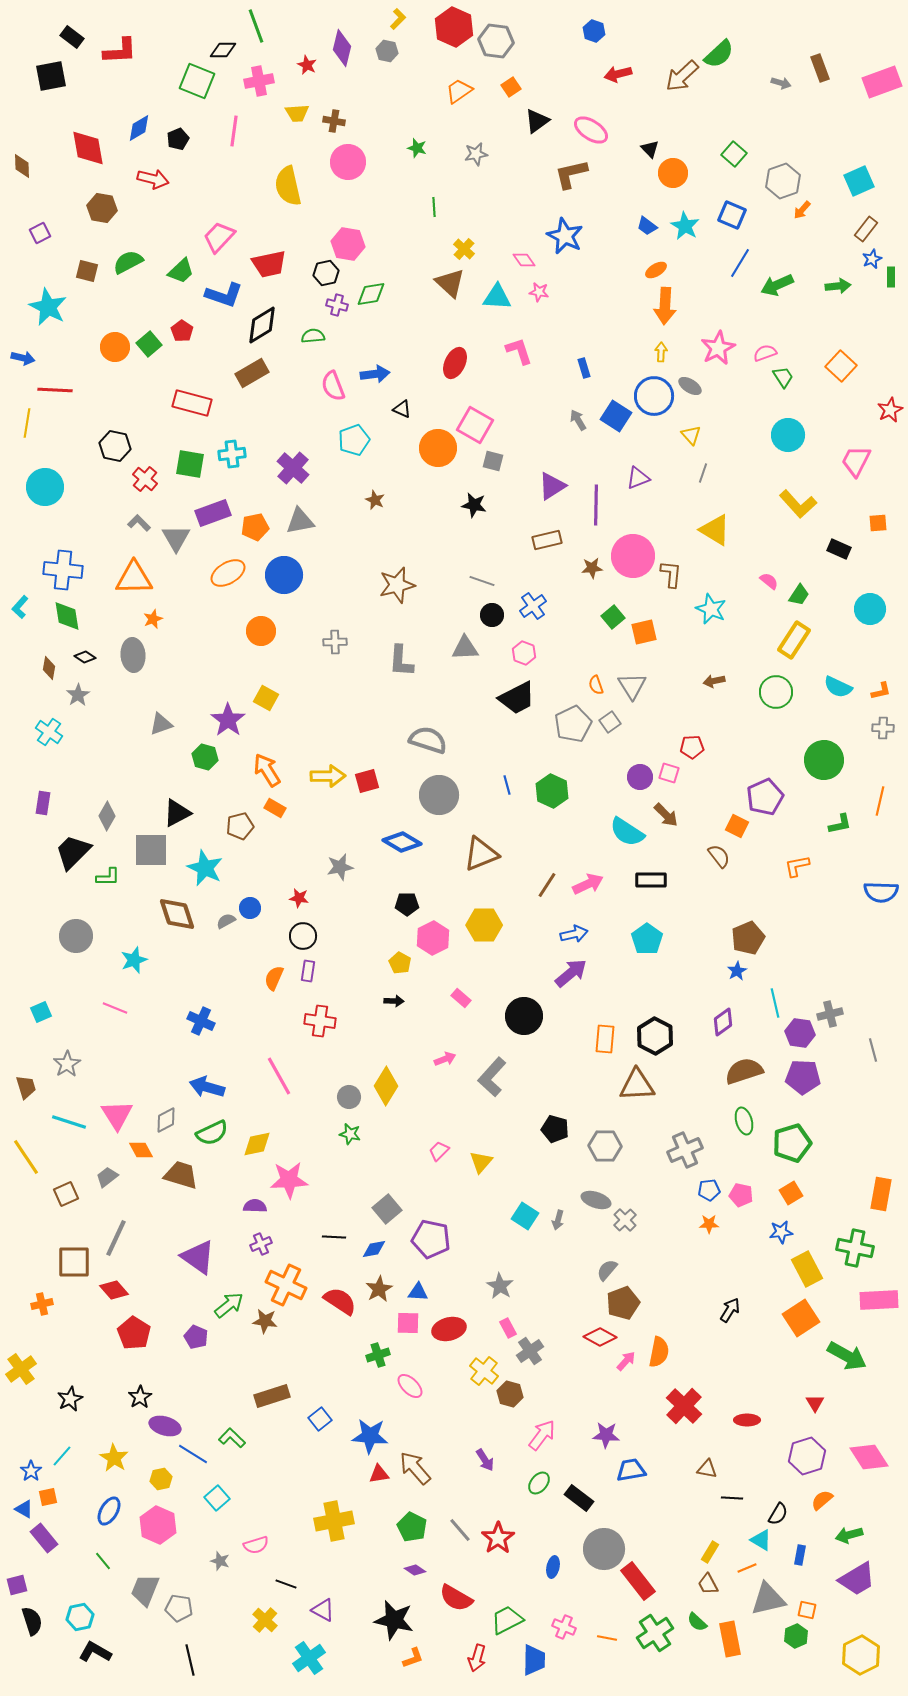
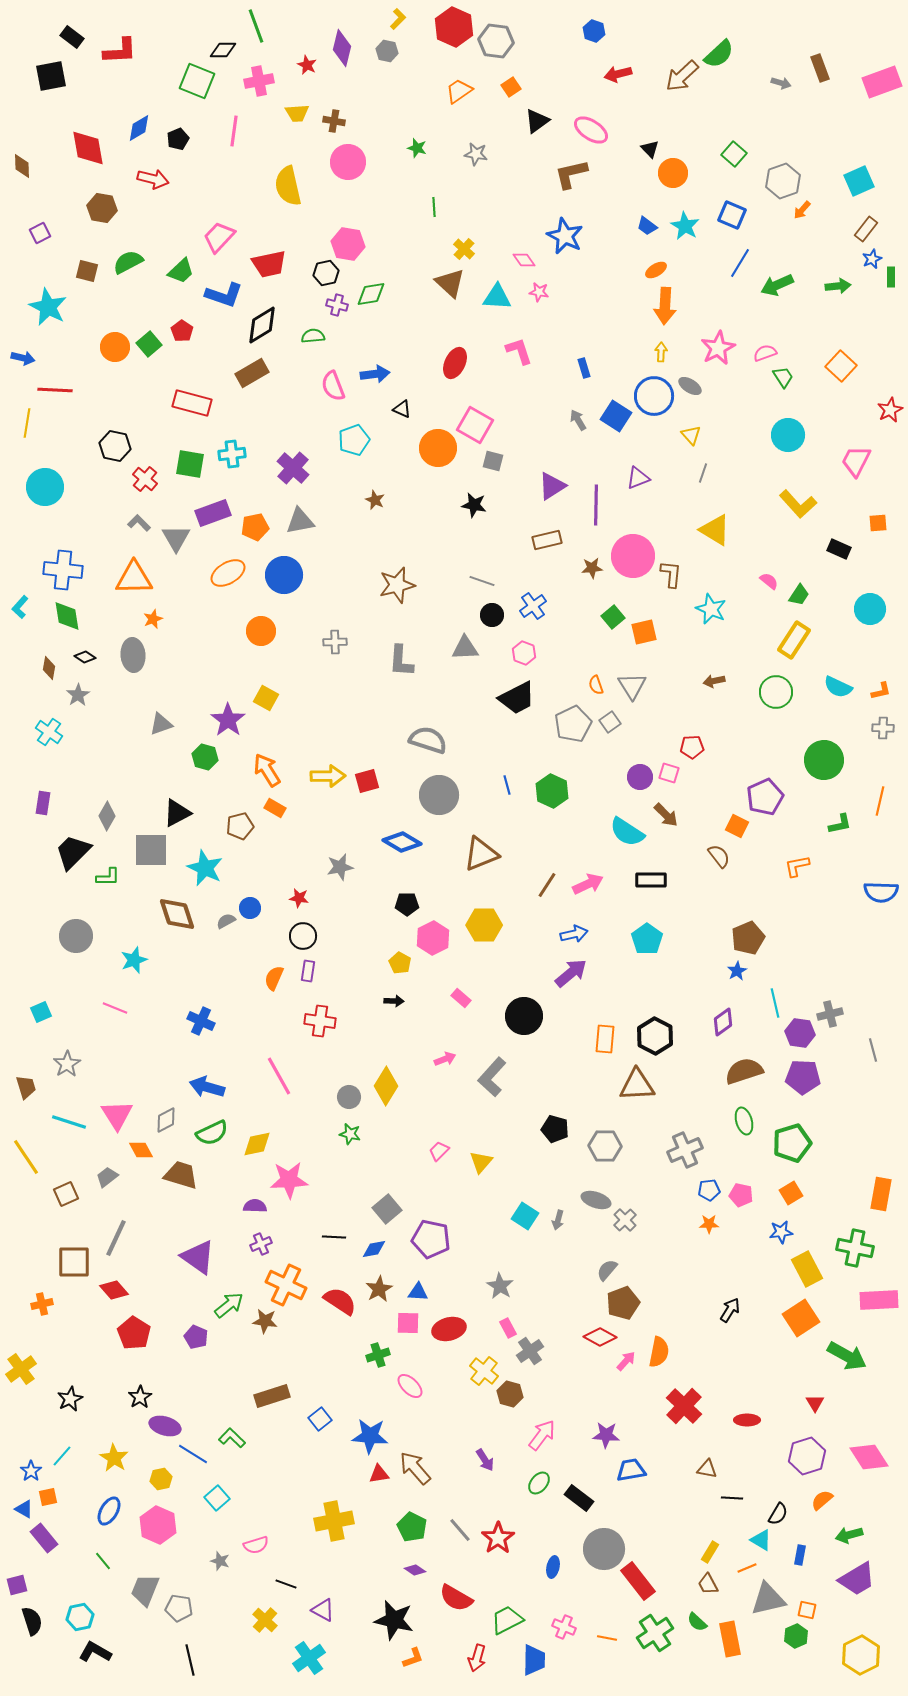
gray star at (476, 154): rotated 20 degrees clockwise
